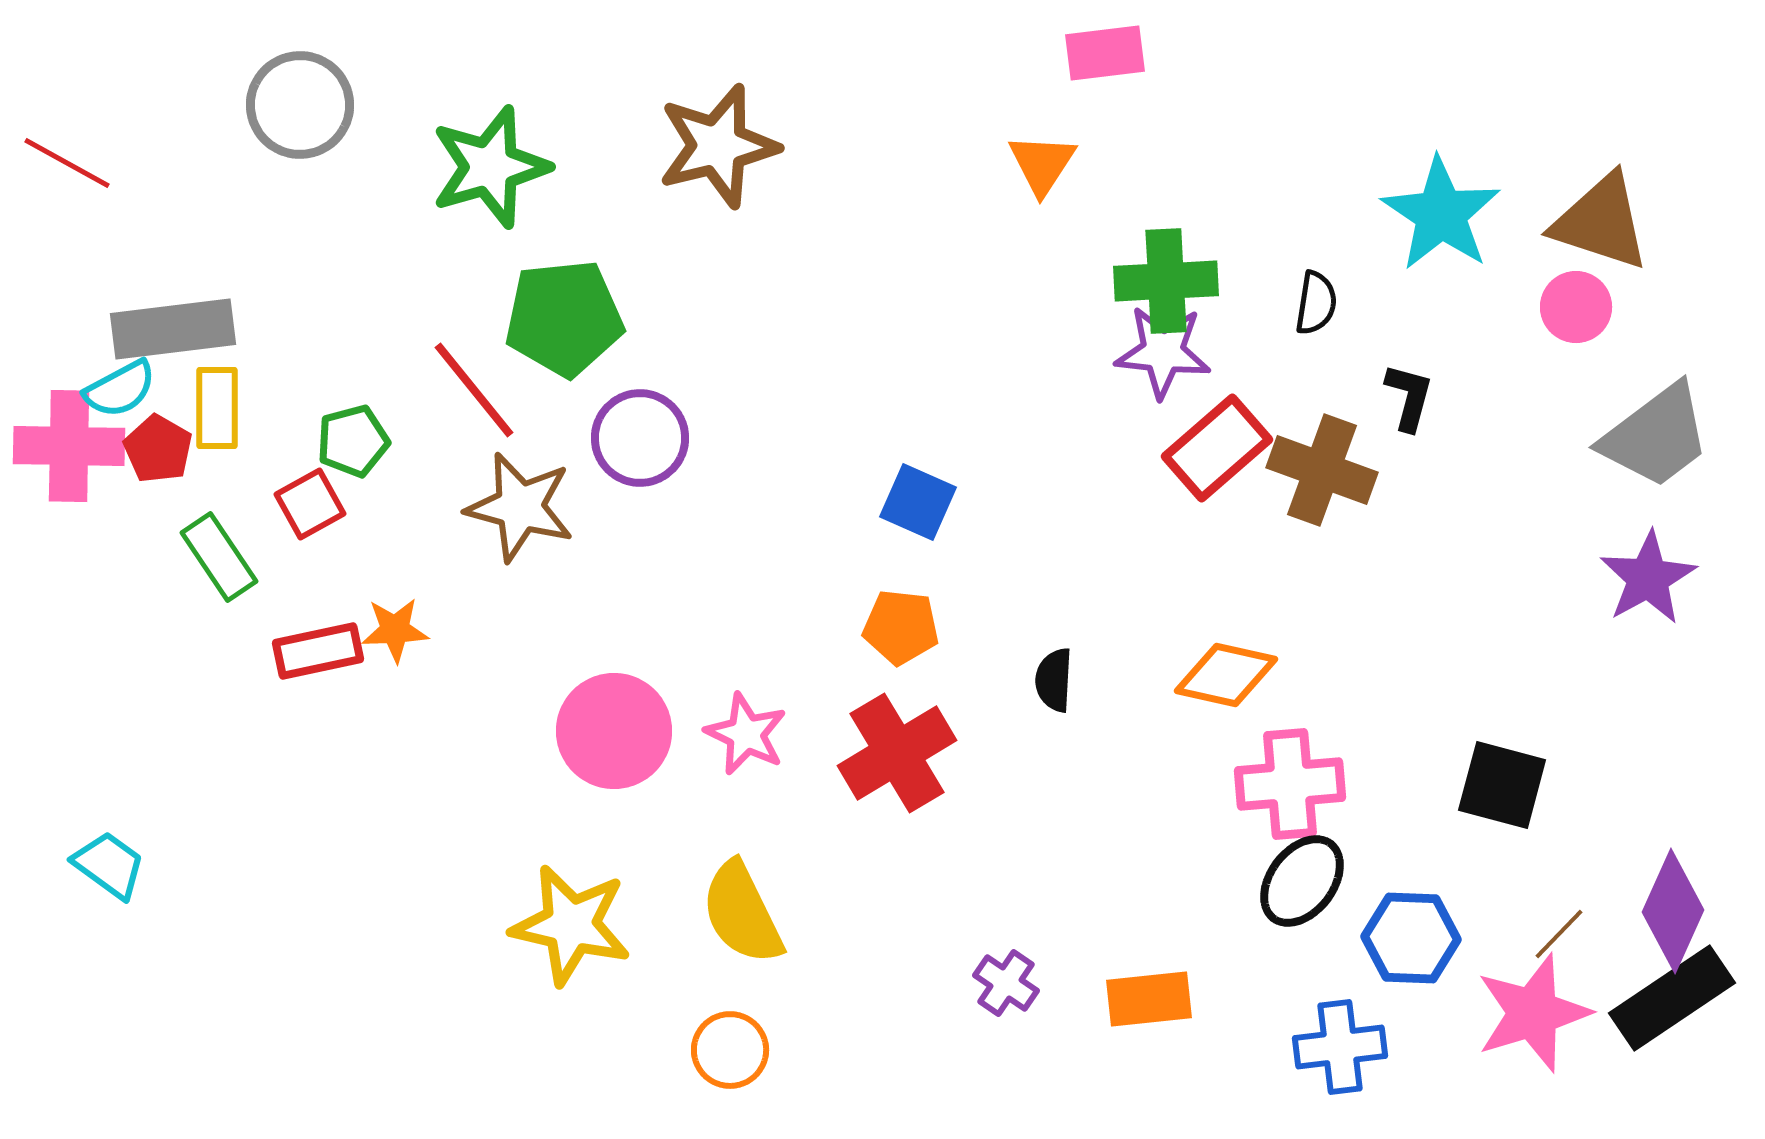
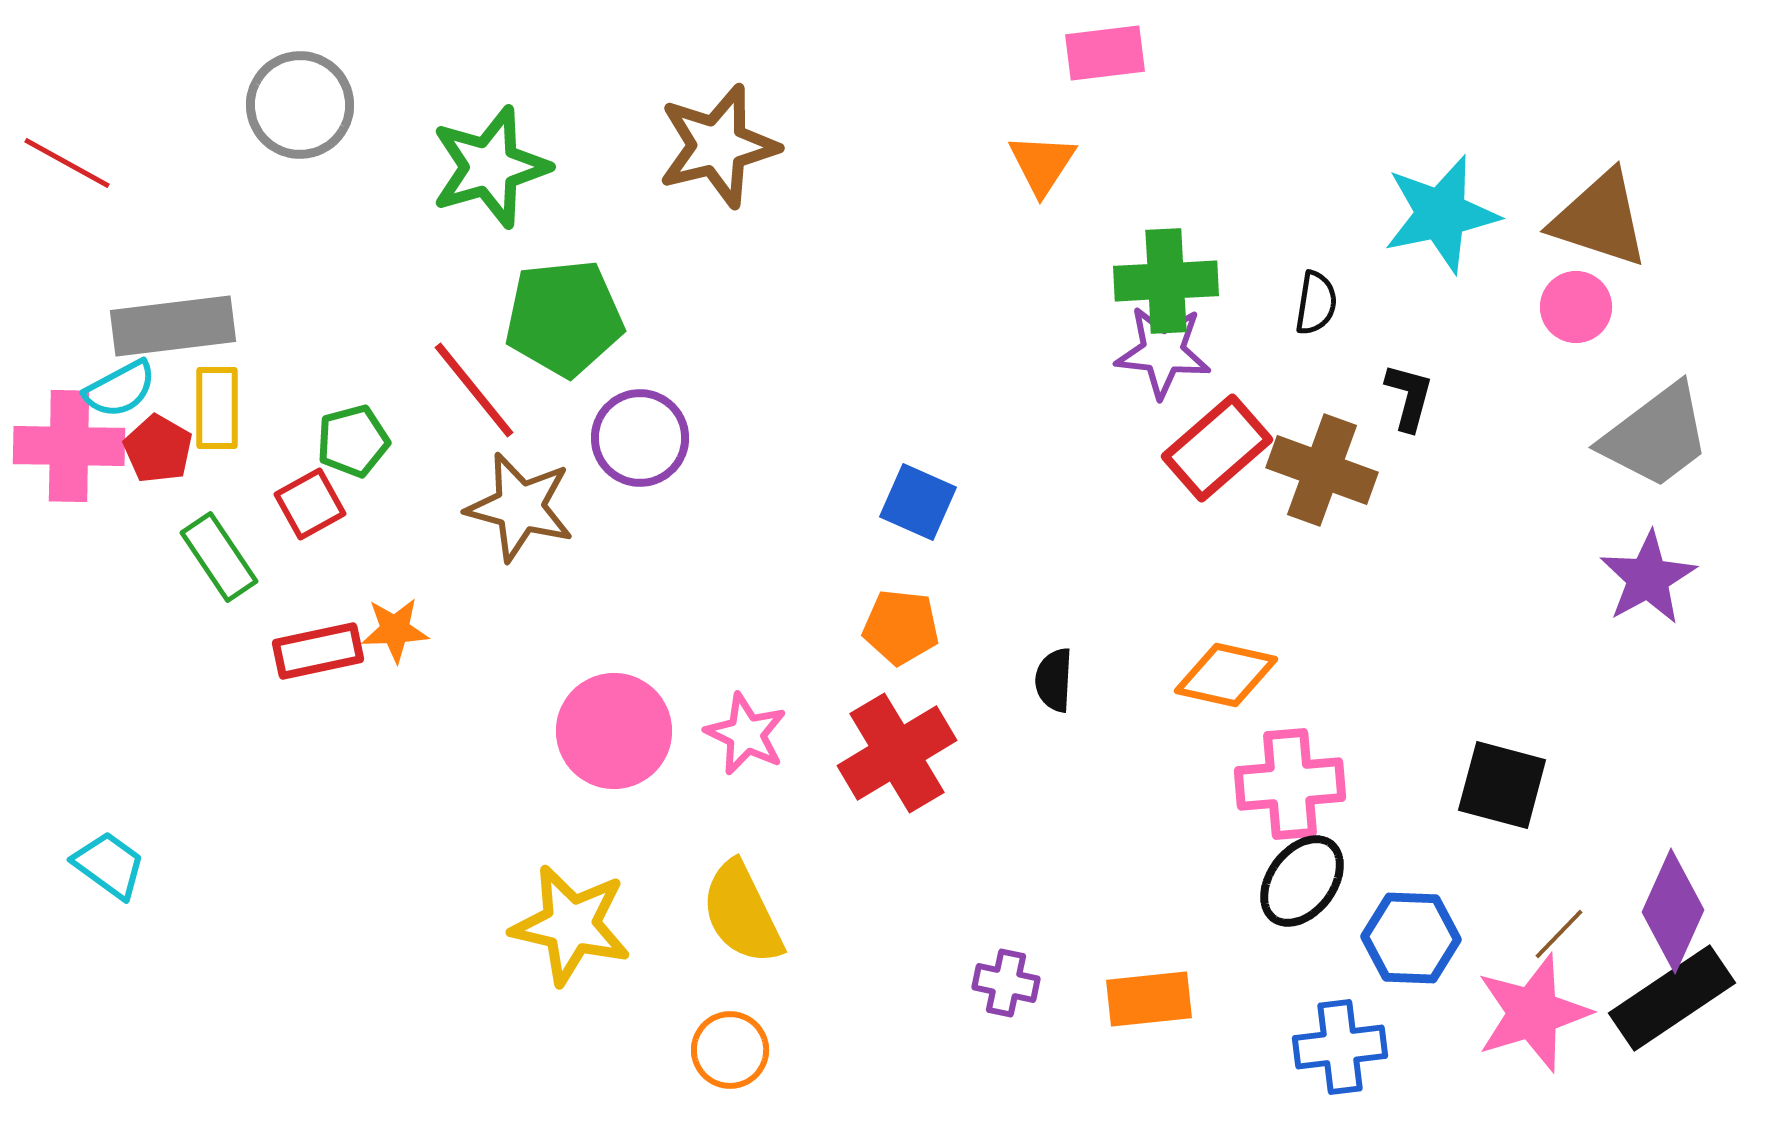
cyan star at (1441, 214): rotated 26 degrees clockwise
brown triangle at (1601, 222): moved 1 px left, 3 px up
gray rectangle at (173, 329): moved 3 px up
purple cross at (1006, 983): rotated 22 degrees counterclockwise
